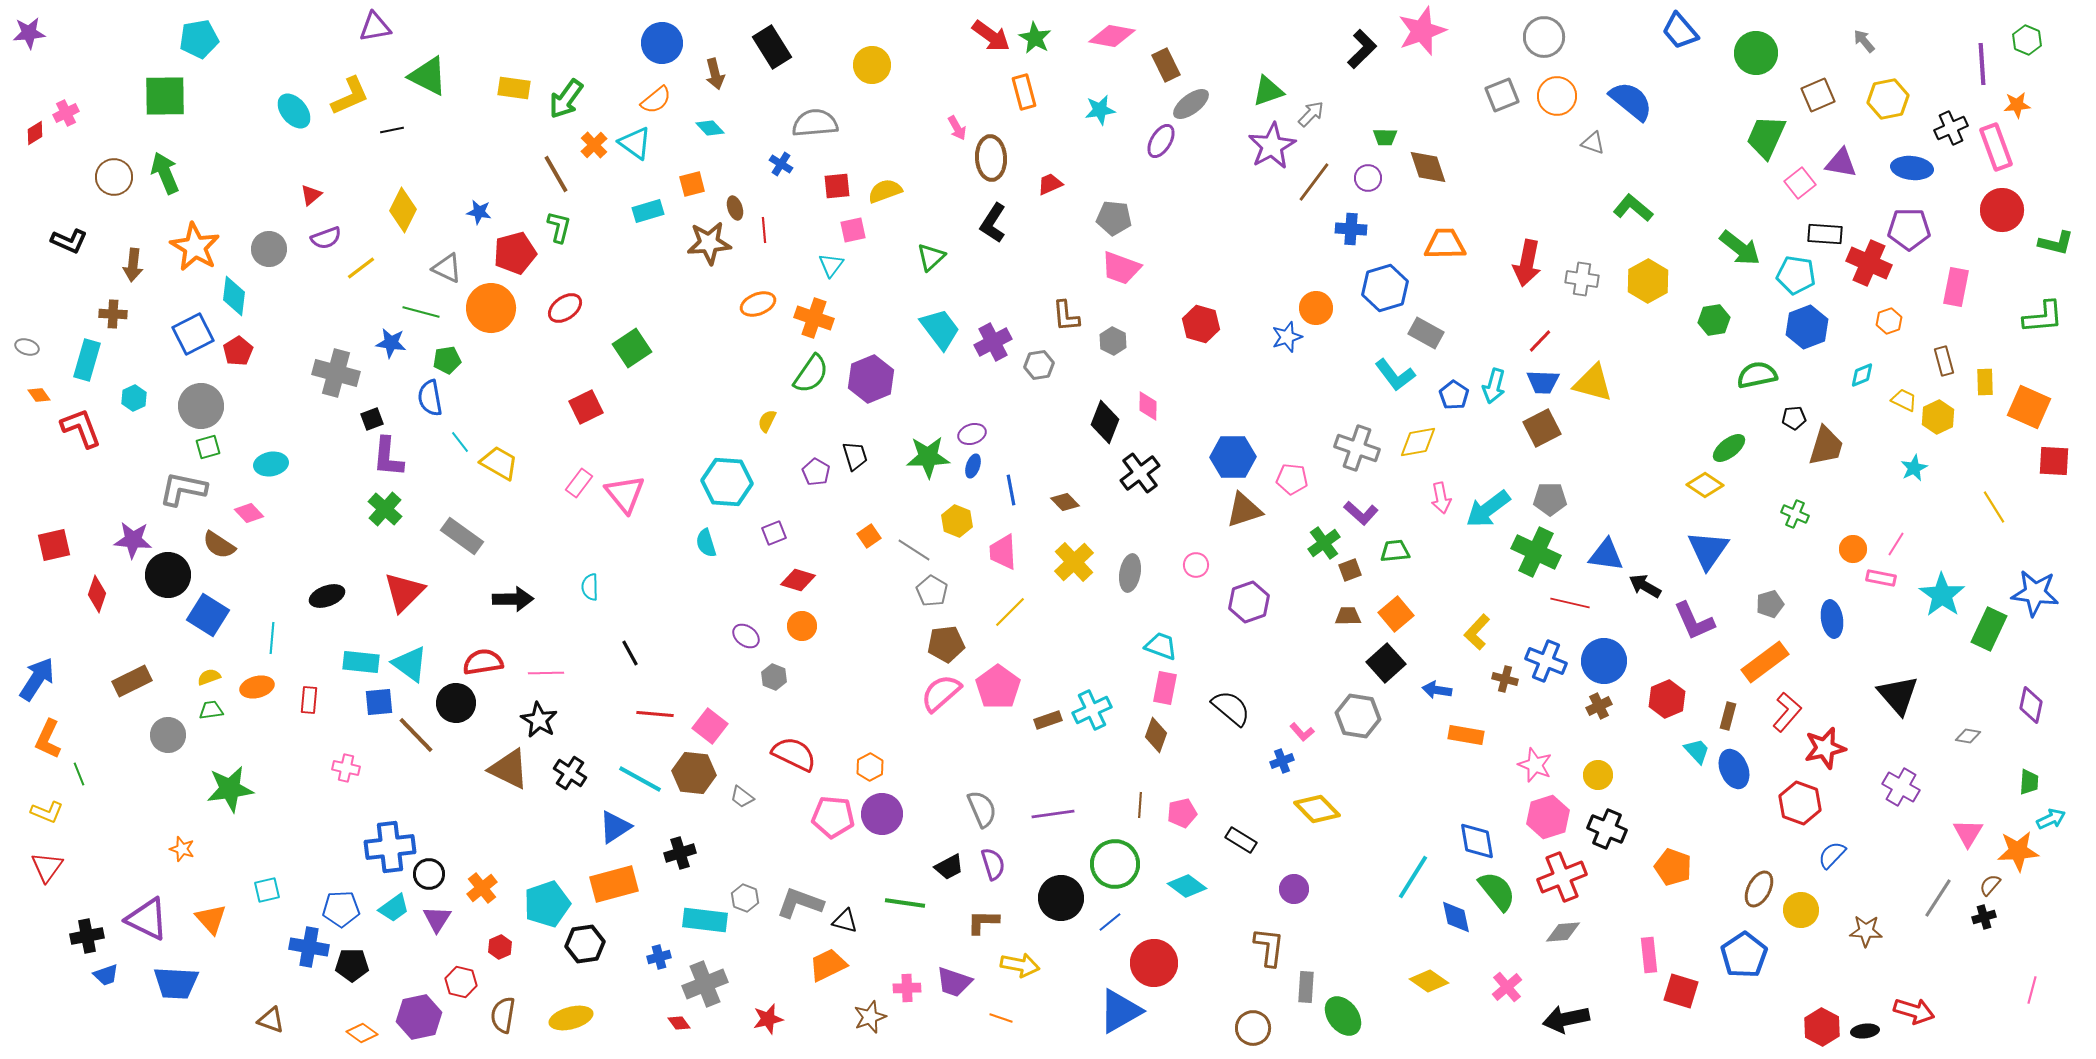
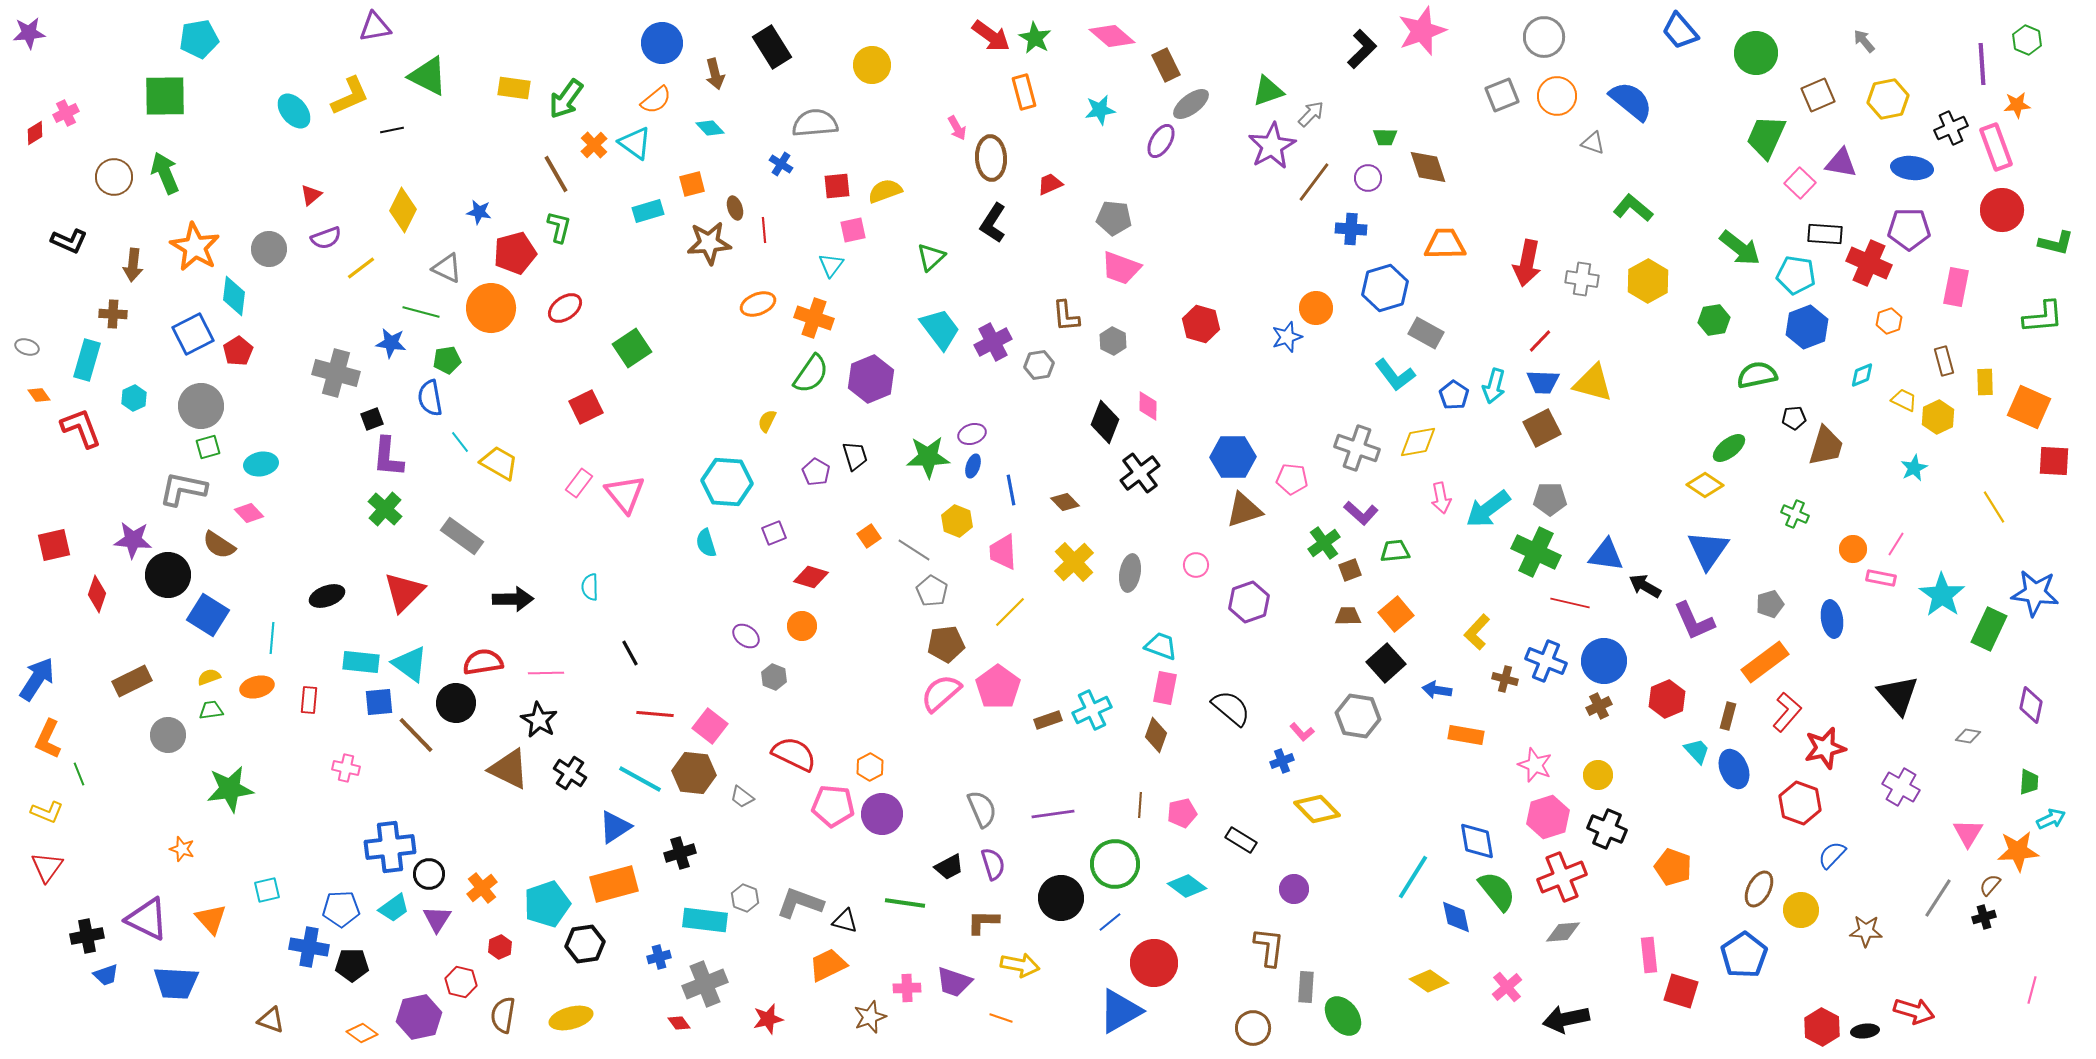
pink diamond at (1112, 36): rotated 30 degrees clockwise
pink square at (1800, 183): rotated 8 degrees counterclockwise
cyan ellipse at (271, 464): moved 10 px left
red diamond at (798, 580): moved 13 px right, 3 px up
pink pentagon at (833, 817): moved 11 px up
